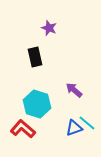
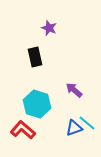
red L-shape: moved 1 px down
